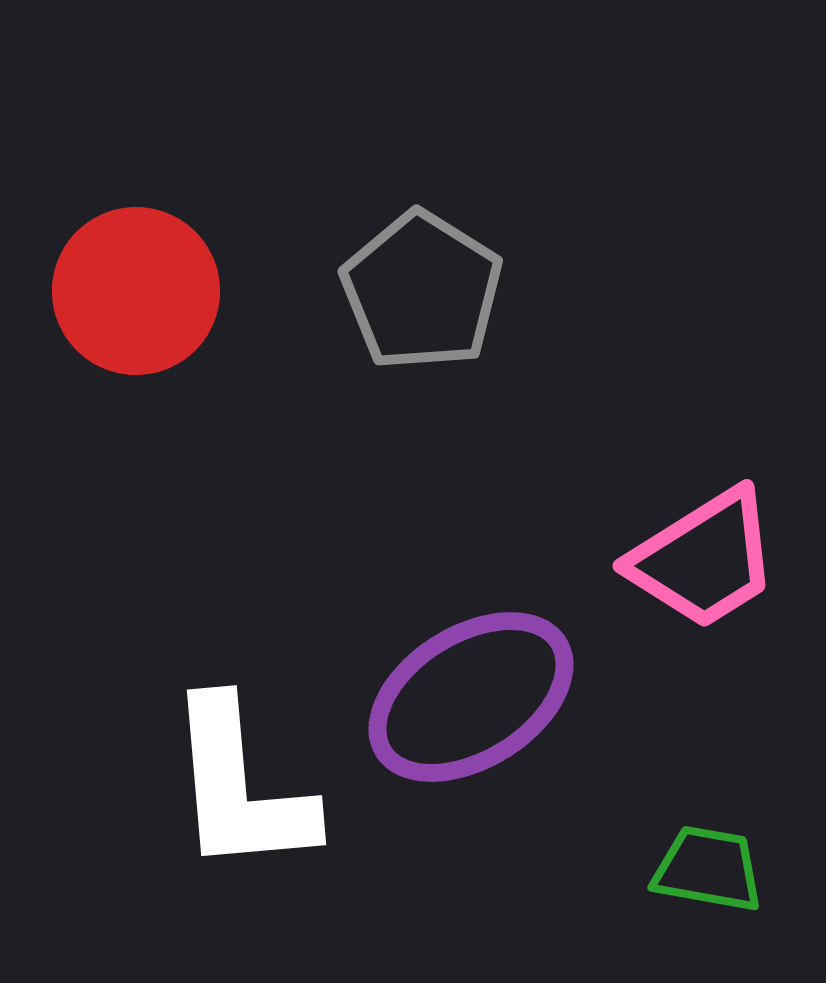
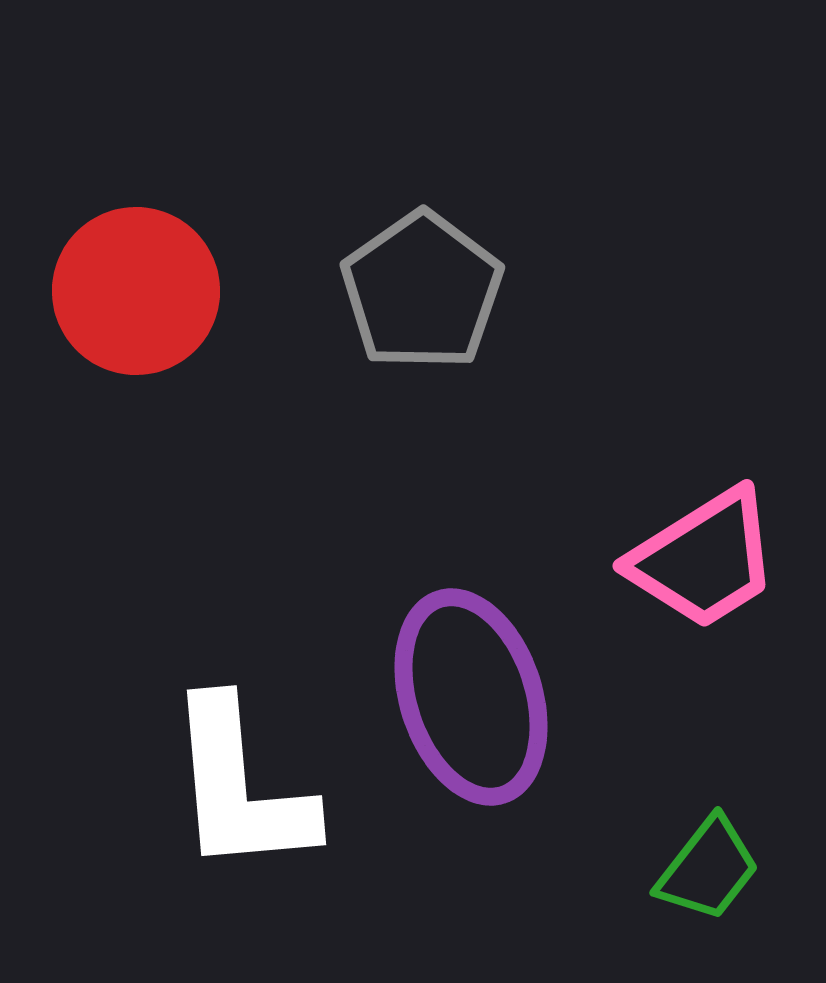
gray pentagon: rotated 5 degrees clockwise
purple ellipse: rotated 76 degrees counterclockwise
green trapezoid: rotated 118 degrees clockwise
